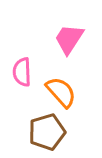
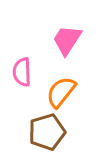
pink trapezoid: moved 2 px left, 1 px down
orange semicircle: rotated 100 degrees counterclockwise
